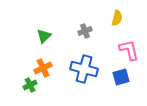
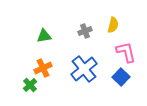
yellow semicircle: moved 4 px left, 7 px down
green triangle: rotated 35 degrees clockwise
pink L-shape: moved 3 px left, 2 px down
blue cross: rotated 36 degrees clockwise
blue square: rotated 30 degrees counterclockwise
green cross: rotated 16 degrees counterclockwise
